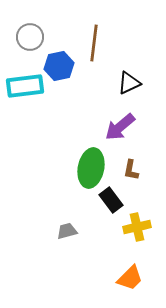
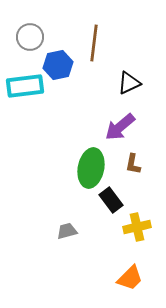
blue hexagon: moved 1 px left, 1 px up
brown L-shape: moved 2 px right, 6 px up
